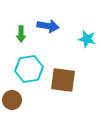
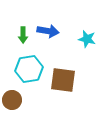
blue arrow: moved 5 px down
green arrow: moved 2 px right, 1 px down
